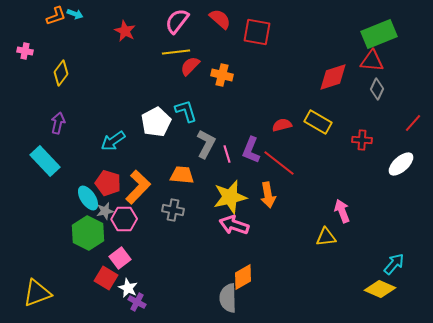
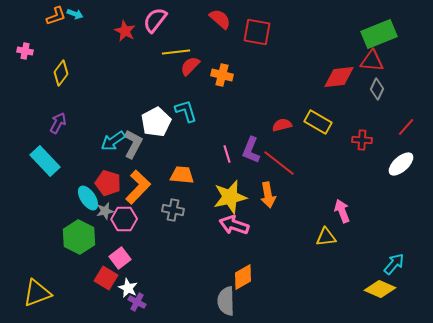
pink semicircle at (177, 21): moved 22 px left, 1 px up
red diamond at (333, 77): moved 6 px right; rotated 12 degrees clockwise
purple arrow at (58, 123): rotated 15 degrees clockwise
red line at (413, 123): moved 7 px left, 4 px down
gray L-shape at (206, 144): moved 73 px left
green hexagon at (88, 233): moved 9 px left, 4 px down
gray semicircle at (228, 298): moved 2 px left, 3 px down
